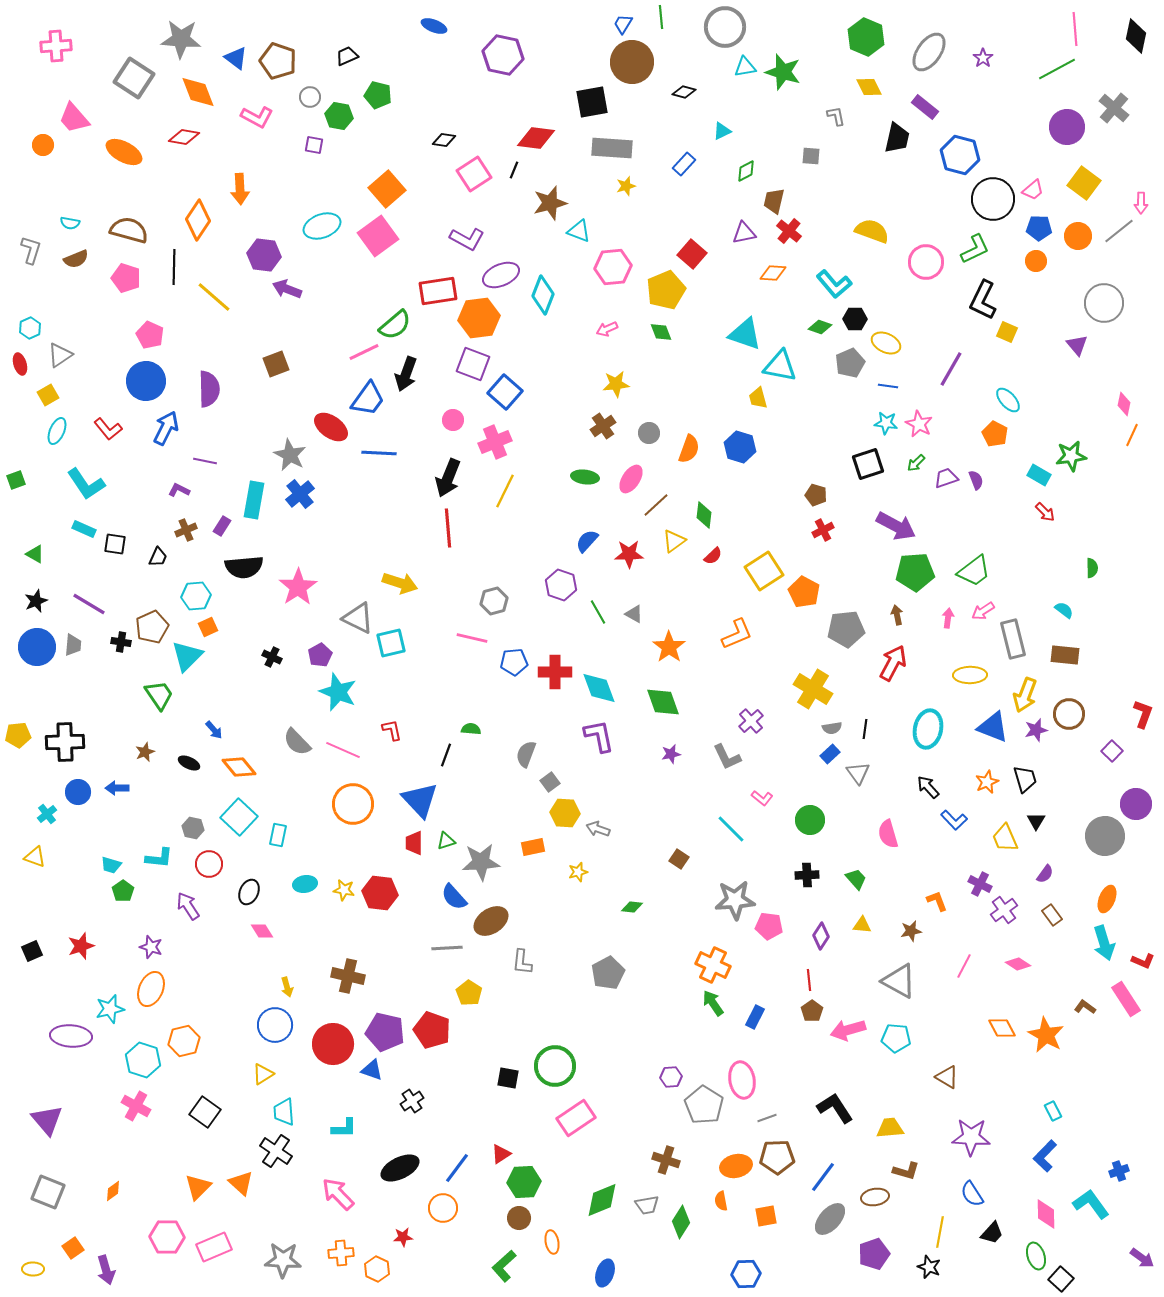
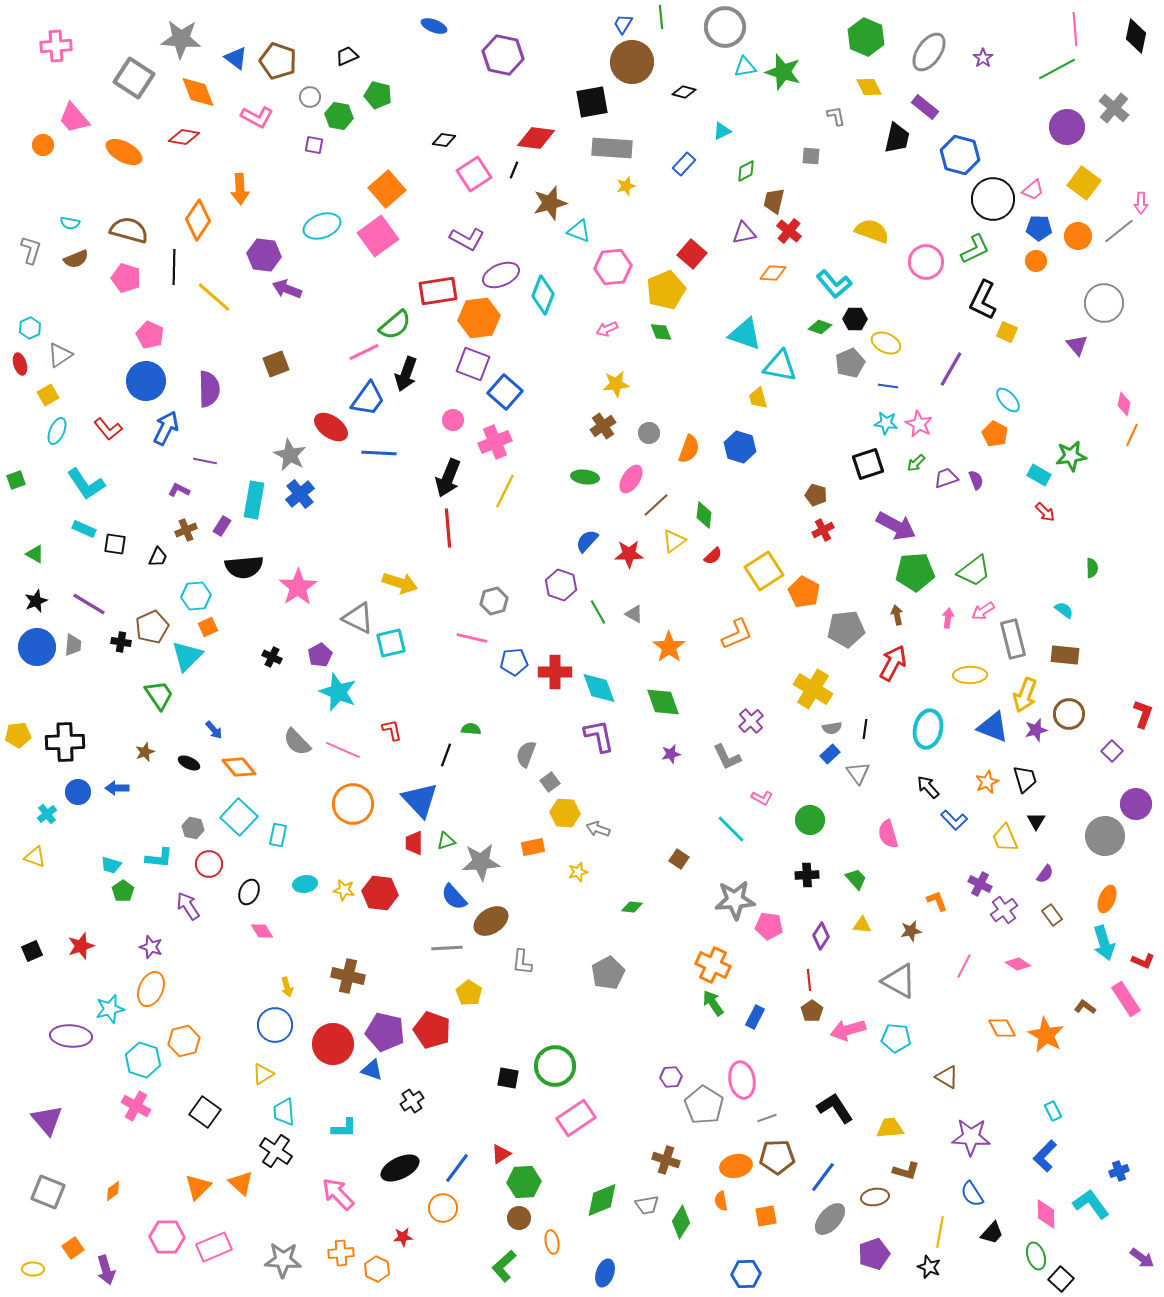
pink L-shape at (762, 798): rotated 10 degrees counterclockwise
